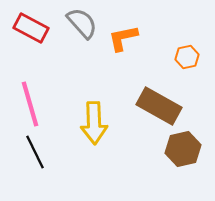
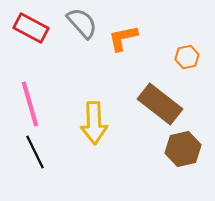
brown rectangle: moved 1 px right, 2 px up; rotated 9 degrees clockwise
